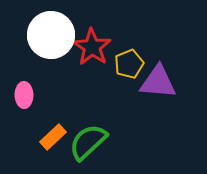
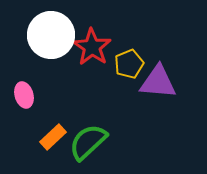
pink ellipse: rotated 15 degrees counterclockwise
